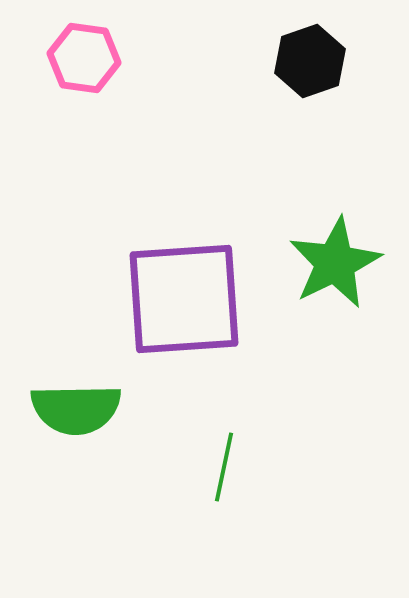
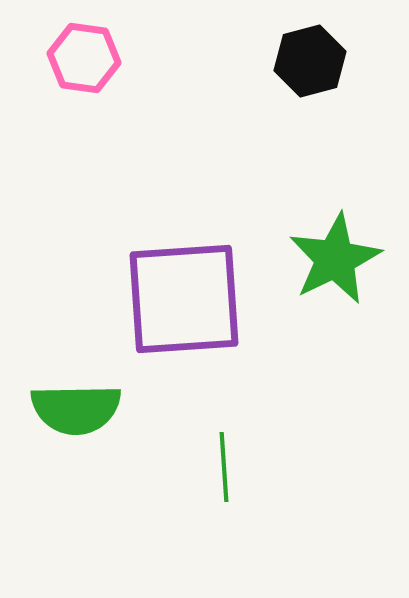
black hexagon: rotated 4 degrees clockwise
green star: moved 4 px up
green line: rotated 16 degrees counterclockwise
